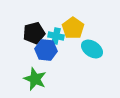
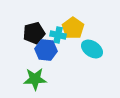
cyan cross: moved 2 px right, 1 px up
green star: rotated 25 degrees counterclockwise
